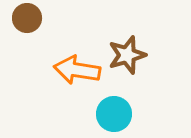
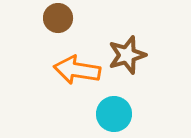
brown circle: moved 31 px right
